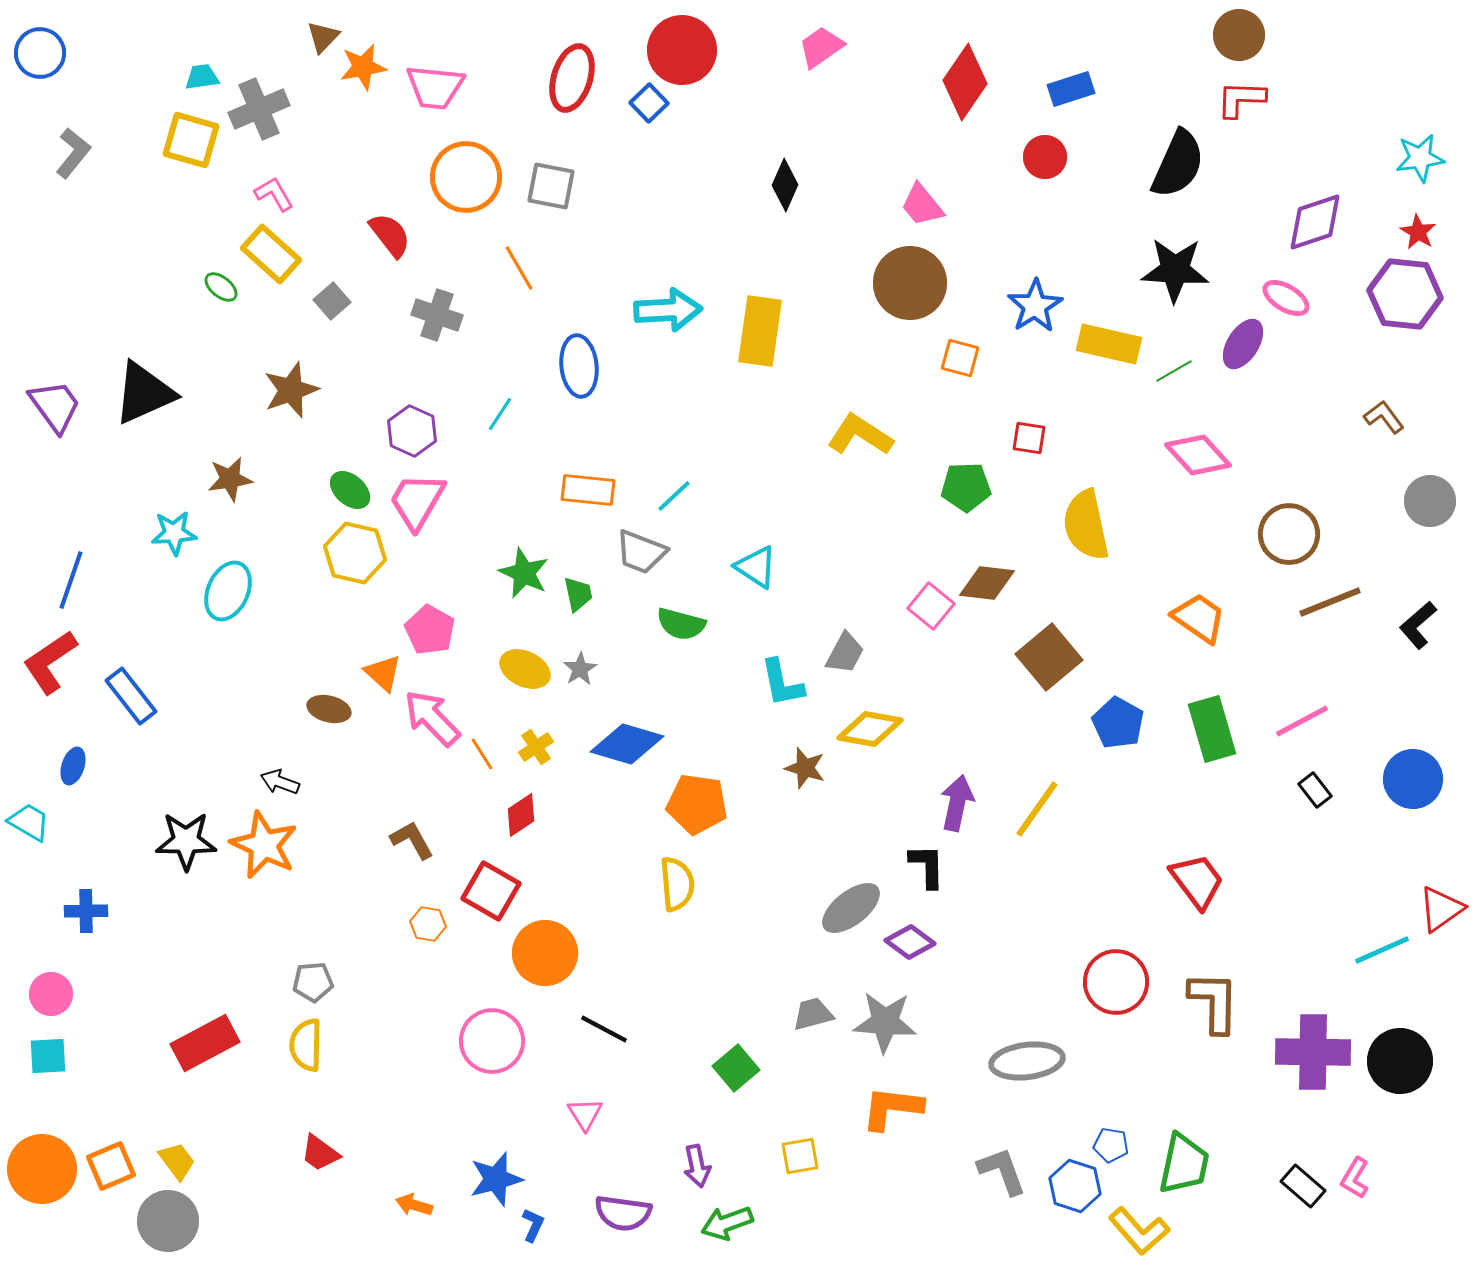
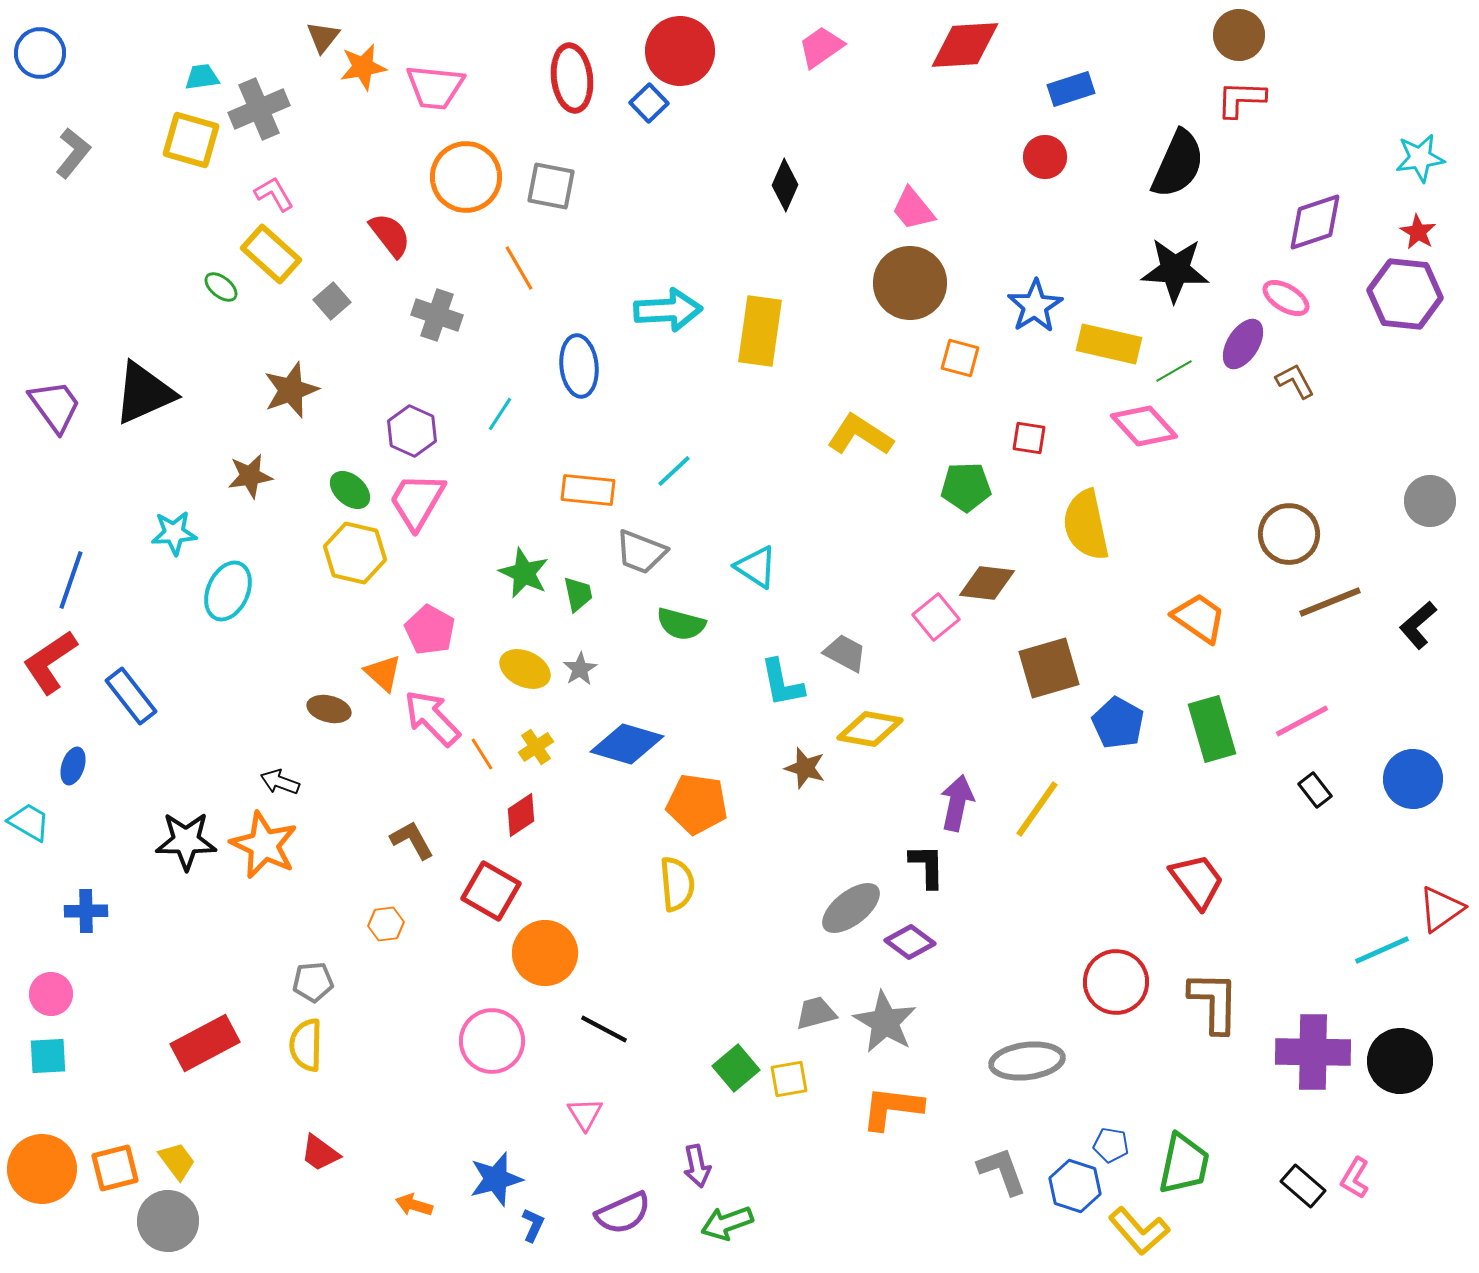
brown triangle at (323, 37): rotated 6 degrees counterclockwise
red circle at (682, 50): moved 2 px left, 1 px down
red ellipse at (572, 78): rotated 24 degrees counterclockwise
red diamond at (965, 82): moved 37 px up; rotated 52 degrees clockwise
pink trapezoid at (922, 205): moved 9 px left, 4 px down
brown L-shape at (1384, 417): moved 89 px left, 36 px up; rotated 9 degrees clockwise
pink diamond at (1198, 455): moved 54 px left, 29 px up
brown star at (230, 479): moved 20 px right, 3 px up
cyan line at (674, 496): moved 25 px up
pink square at (931, 606): moved 5 px right, 11 px down; rotated 12 degrees clockwise
gray trapezoid at (845, 653): rotated 90 degrees counterclockwise
brown square at (1049, 657): moved 11 px down; rotated 24 degrees clockwise
orange hexagon at (428, 924): moved 42 px left; rotated 16 degrees counterclockwise
gray trapezoid at (813, 1014): moved 3 px right, 1 px up
gray star at (885, 1022): rotated 26 degrees clockwise
yellow square at (800, 1156): moved 11 px left, 77 px up
orange square at (111, 1166): moved 4 px right, 2 px down; rotated 9 degrees clockwise
purple semicircle at (623, 1213): rotated 32 degrees counterclockwise
